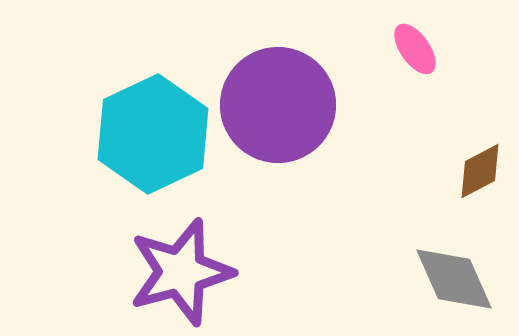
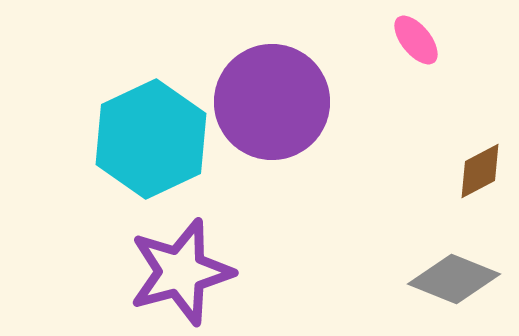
pink ellipse: moved 1 px right, 9 px up; rotated 4 degrees counterclockwise
purple circle: moved 6 px left, 3 px up
cyan hexagon: moved 2 px left, 5 px down
gray diamond: rotated 44 degrees counterclockwise
